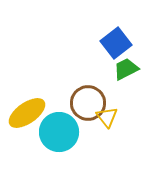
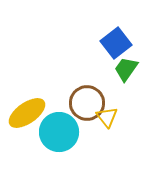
green trapezoid: rotated 28 degrees counterclockwise
brown circle: moved 1 px left
